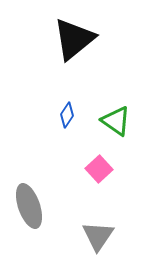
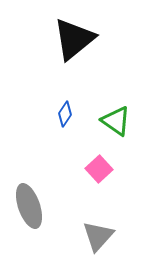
blue diamond: moved 2 px left, 1 px up
gray triangle: rotated 8 degrees clockwise
